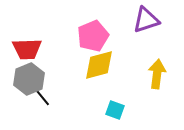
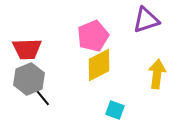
yellow diamond: rotated 12 degrees counterclockwise
